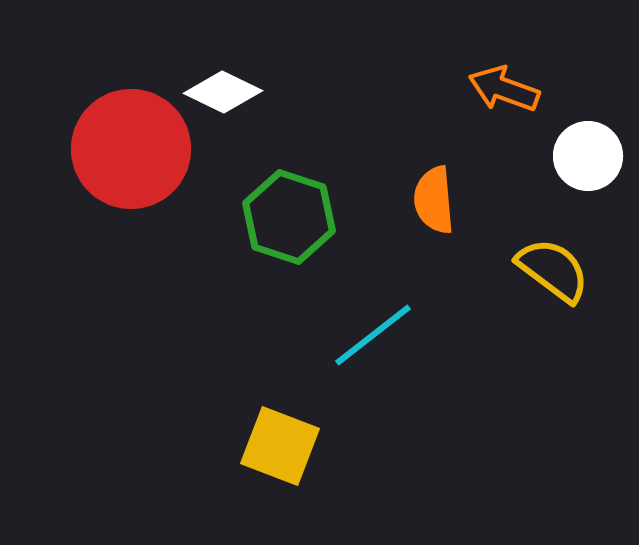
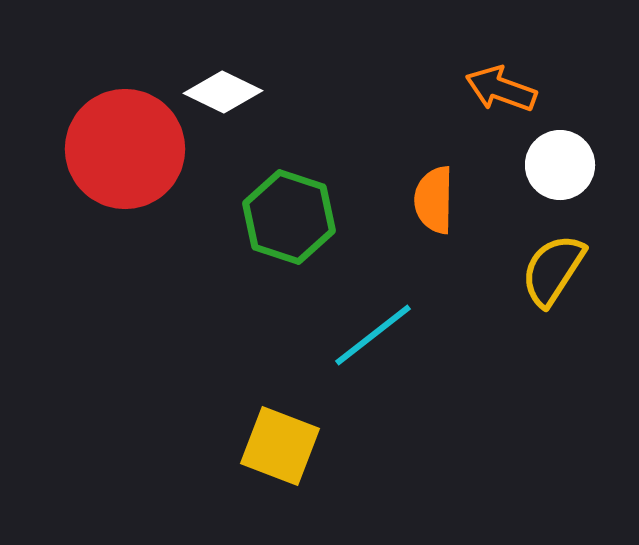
orange arrow: moved 3 px left
red circle: moved 6 px left
white circle: moved 28 px left, 9 px down
orange semicircle: rotated 6 degrees clockwise
yellow semicircle: rotated 94 degrees counterclockwise
